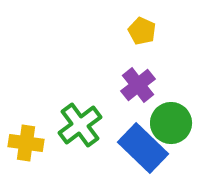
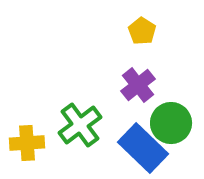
yellow pentagon: rotated 8 degrees clockwise
yellow cross: moved 1 px right; rotated 12 degrees counterclockwise
